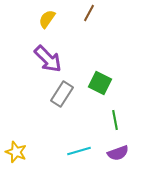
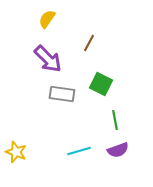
brown line: moved 30 px down
green square: moved 1 px right, 1 px down
gray rectangle: rotated 65 degrees clockwise
purple semicircle: moved 3 px up
